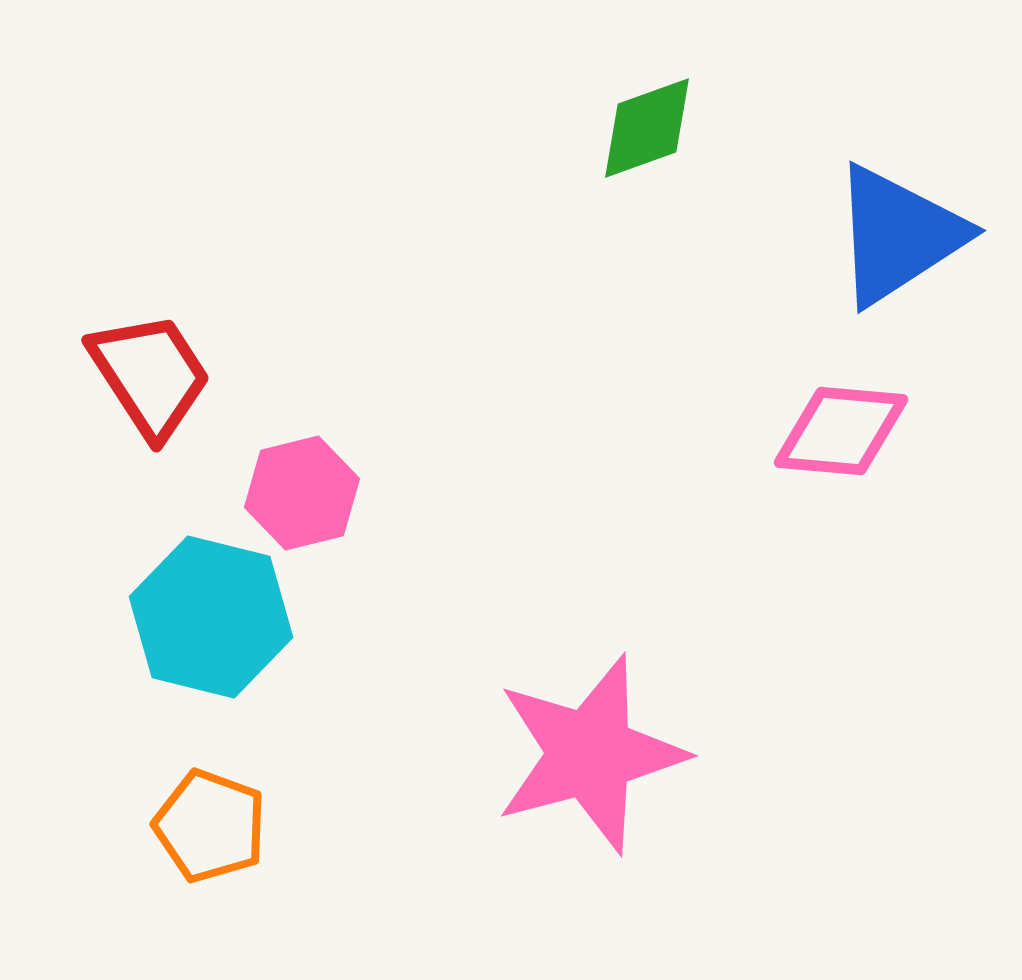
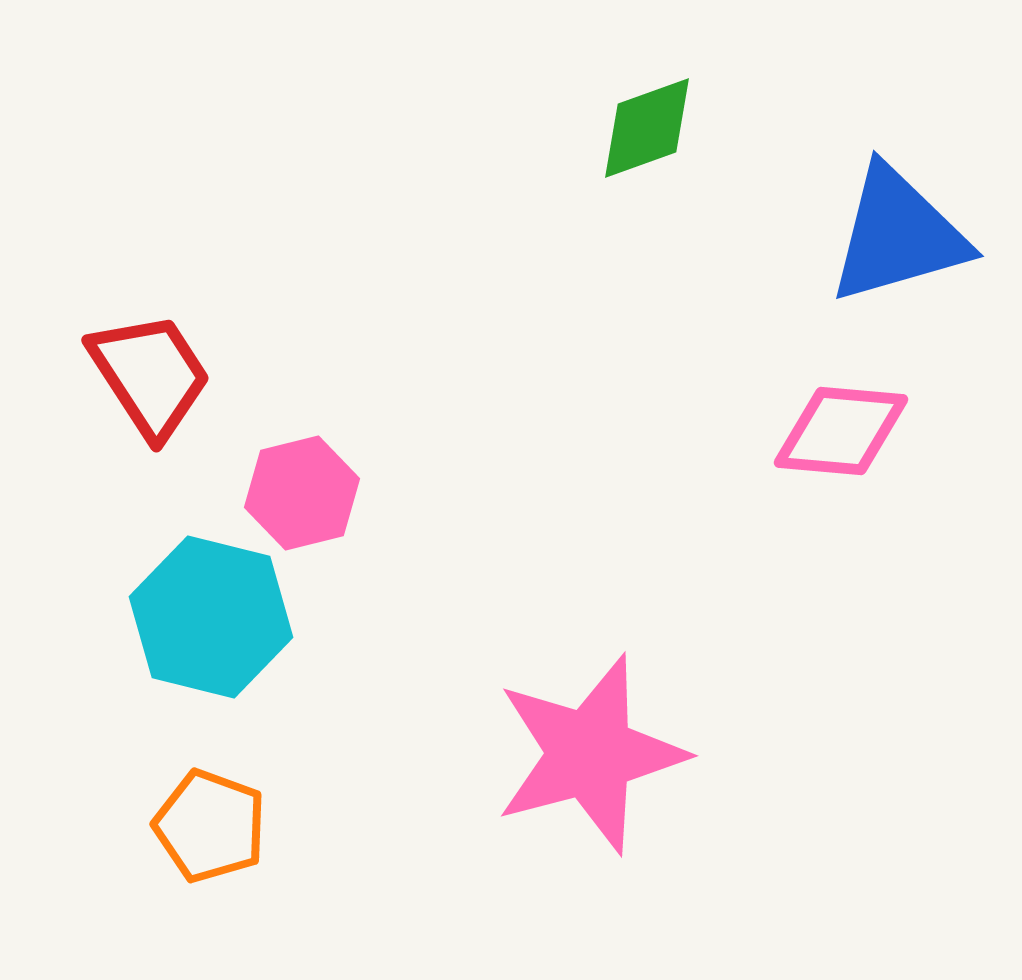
blue triangle: rotated 17 degrees clockwise
